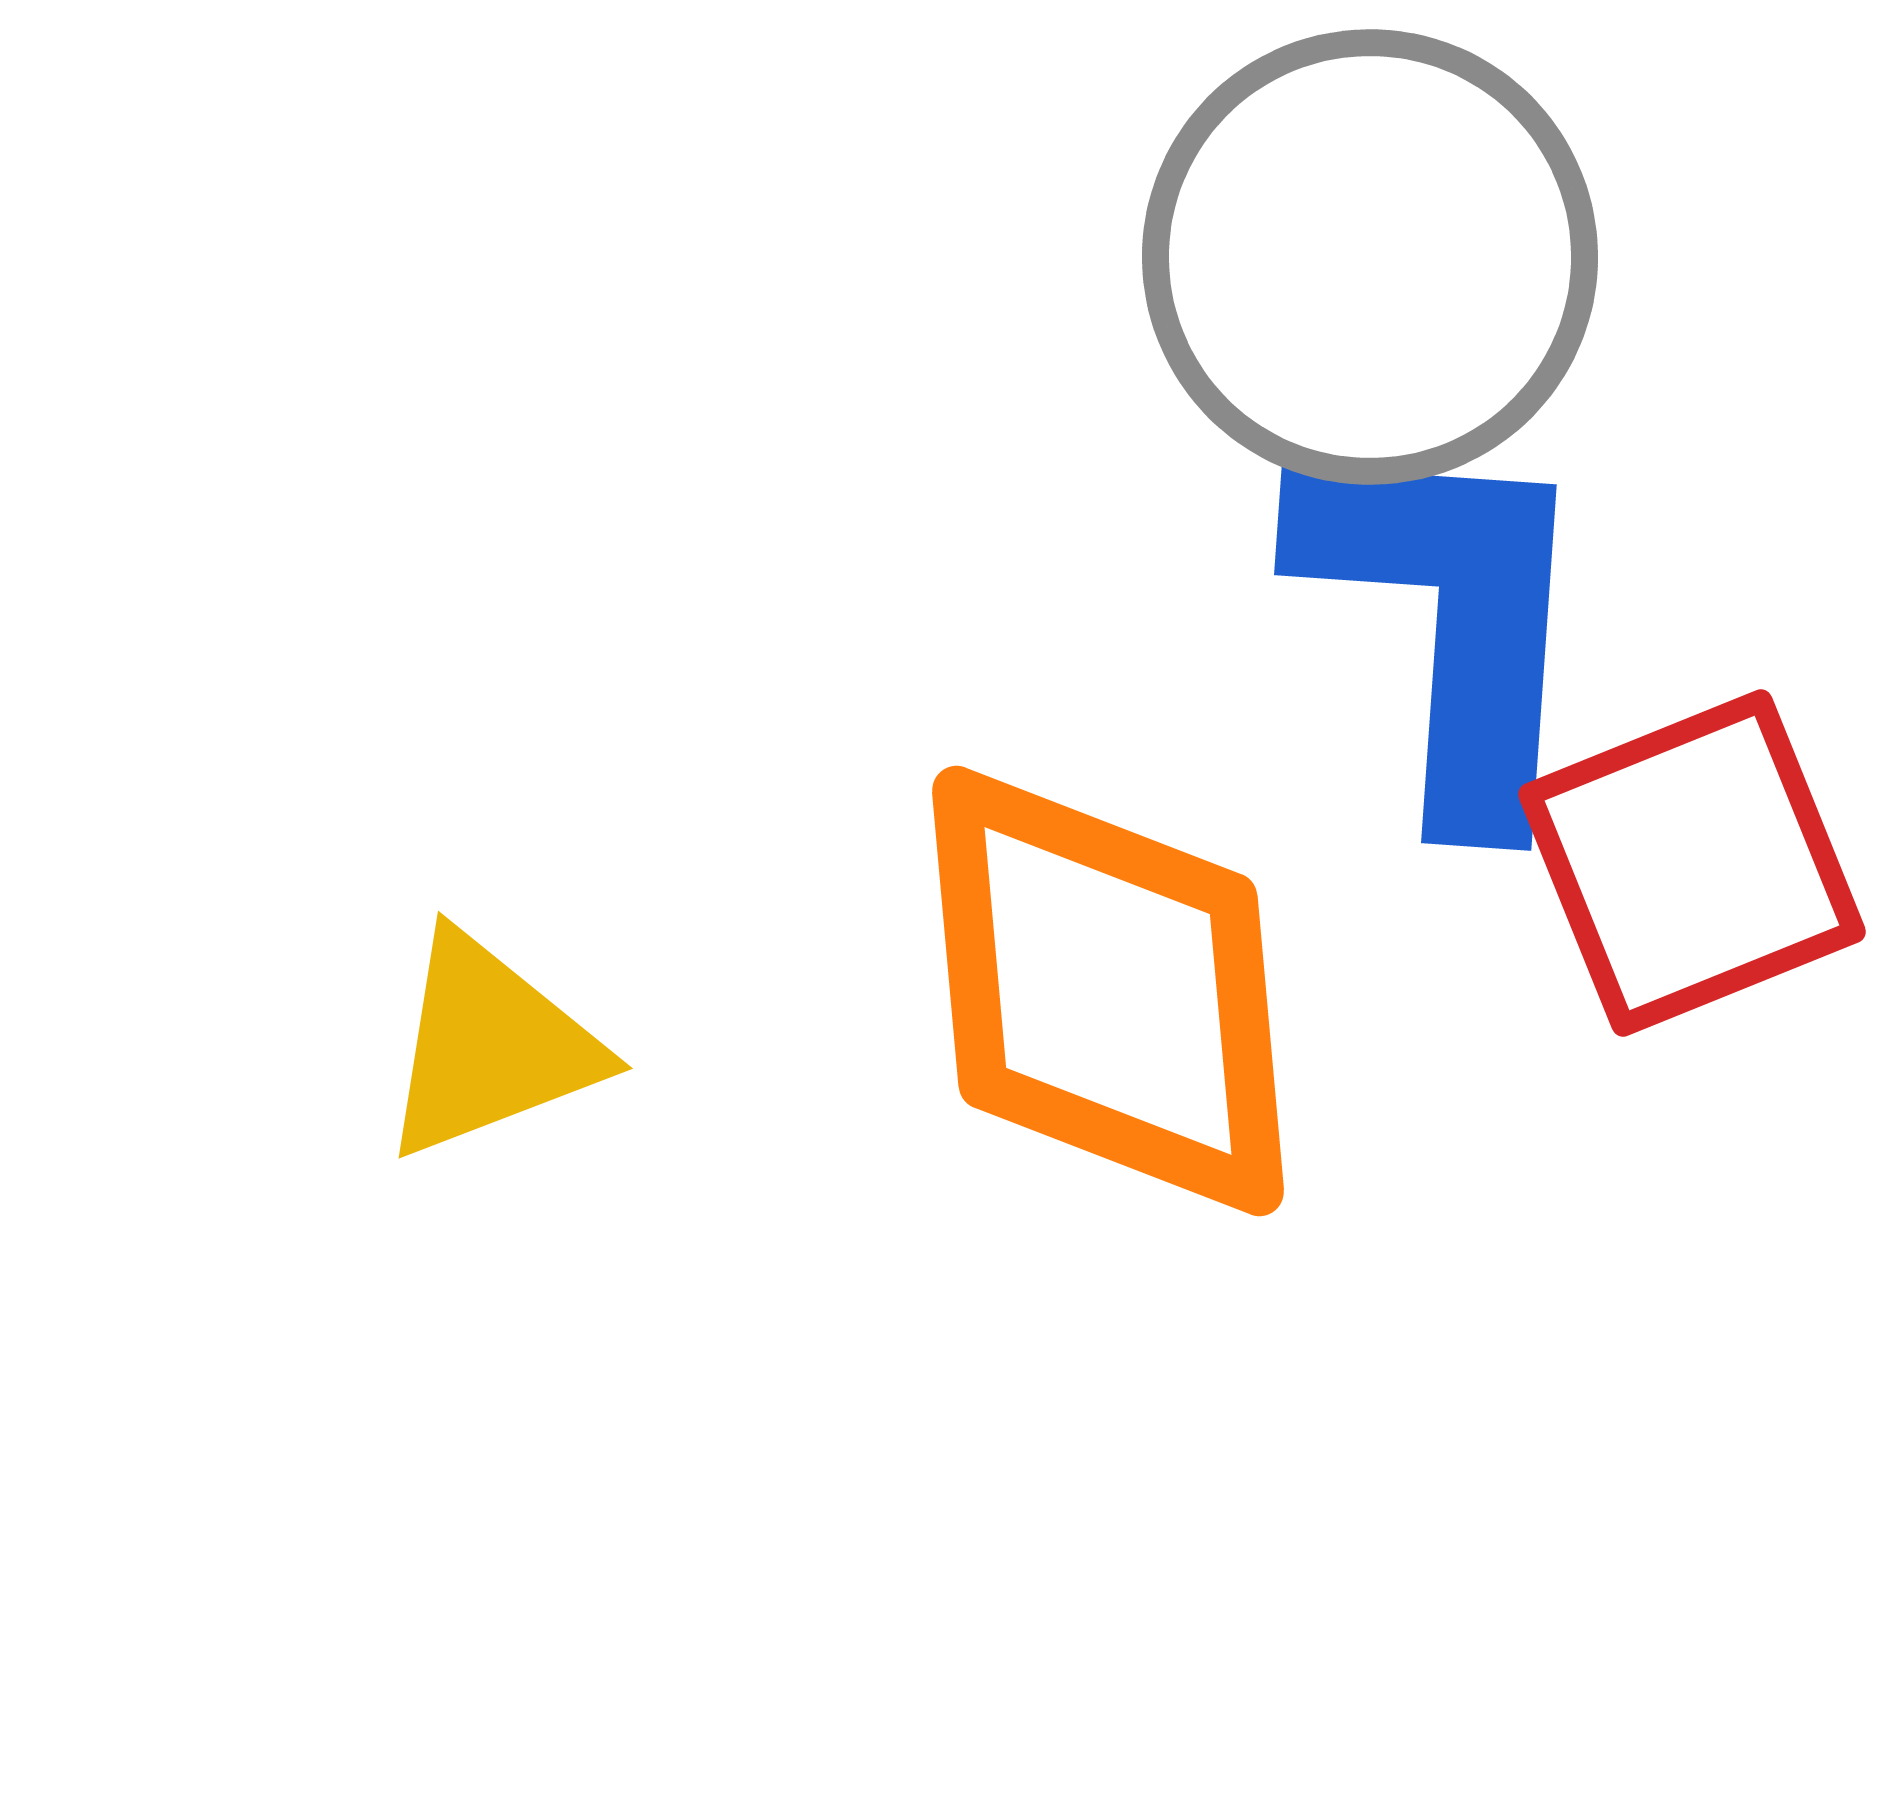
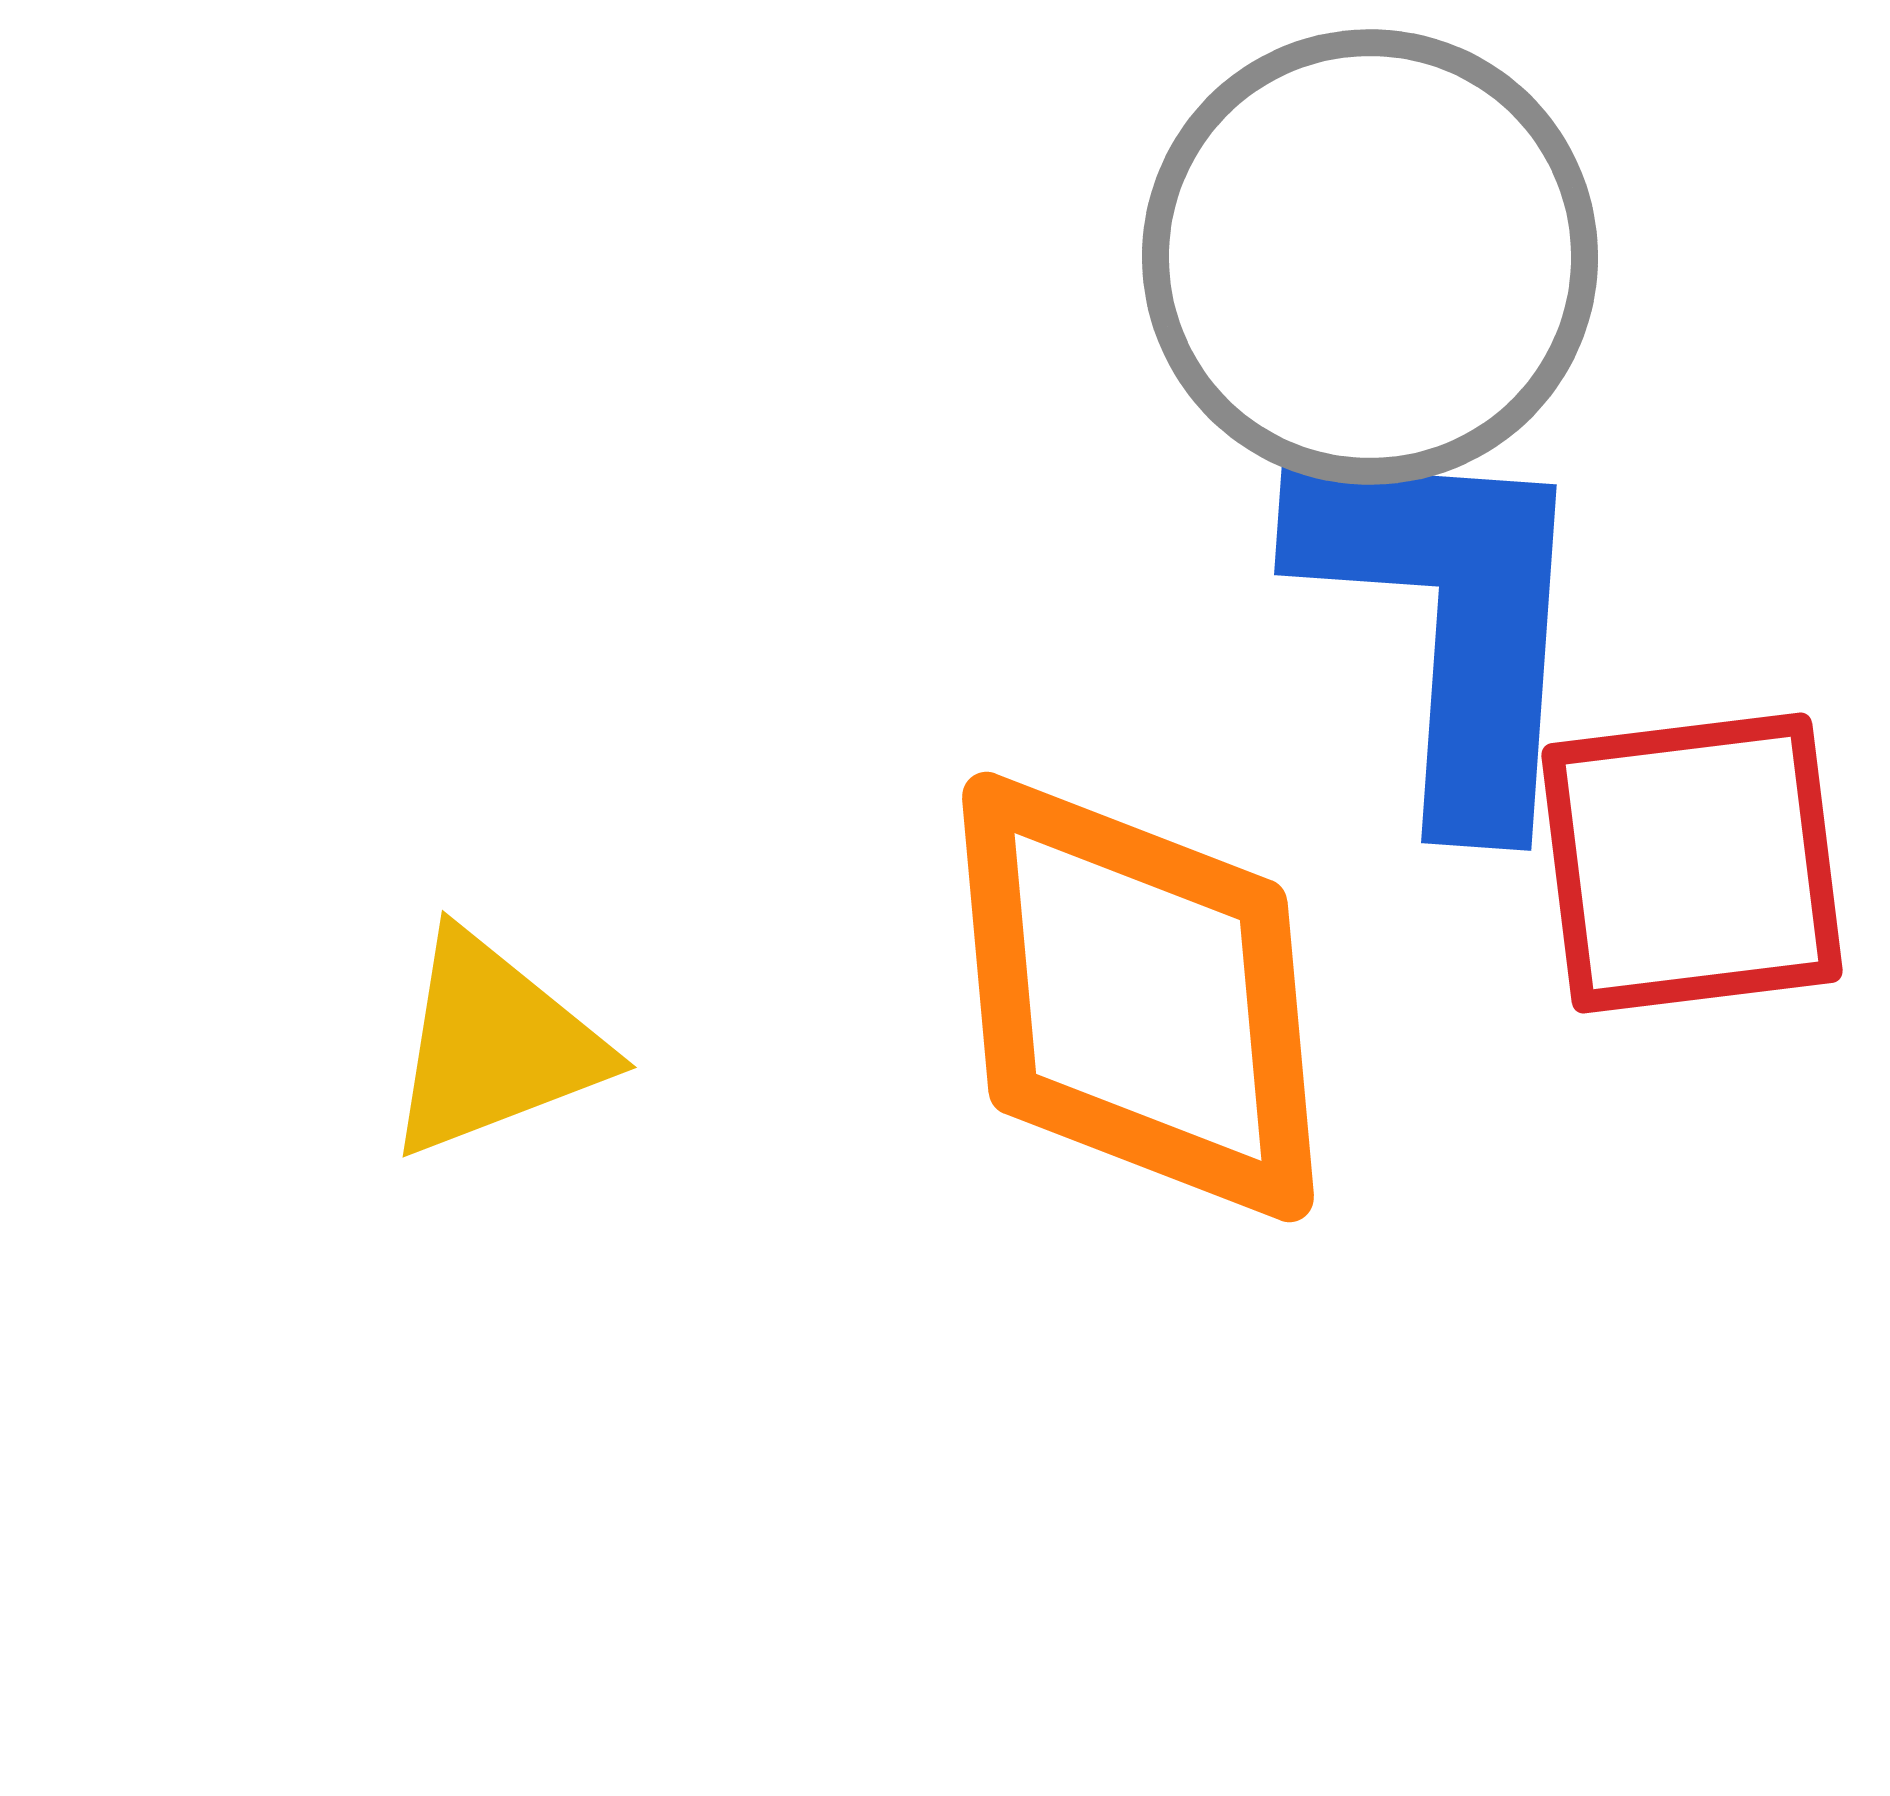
red square: rotated 15 degrees clockwise
orange diamond: moved 30 px right, 6 px down
yellow triangle: moved 4 px right, 1 px up
